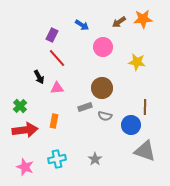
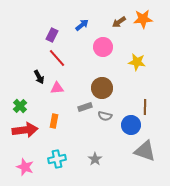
blue arrow: rotated 72 degrees counterclockwise
